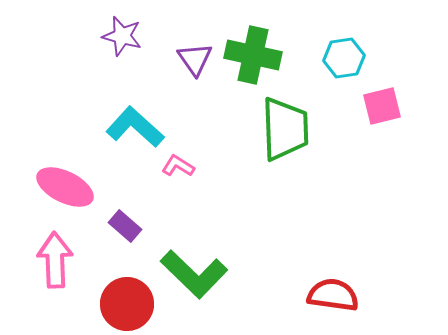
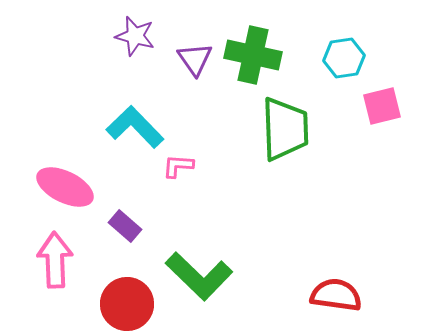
purple star: moved 13 px right
cyan L-shape: rotated 4 degrees clockwise
pink L-shape: rotated 28 degrees counterclockwise
green L-shape: moved 5 px right, 2 px down
red semicircle: moved 3 px right
